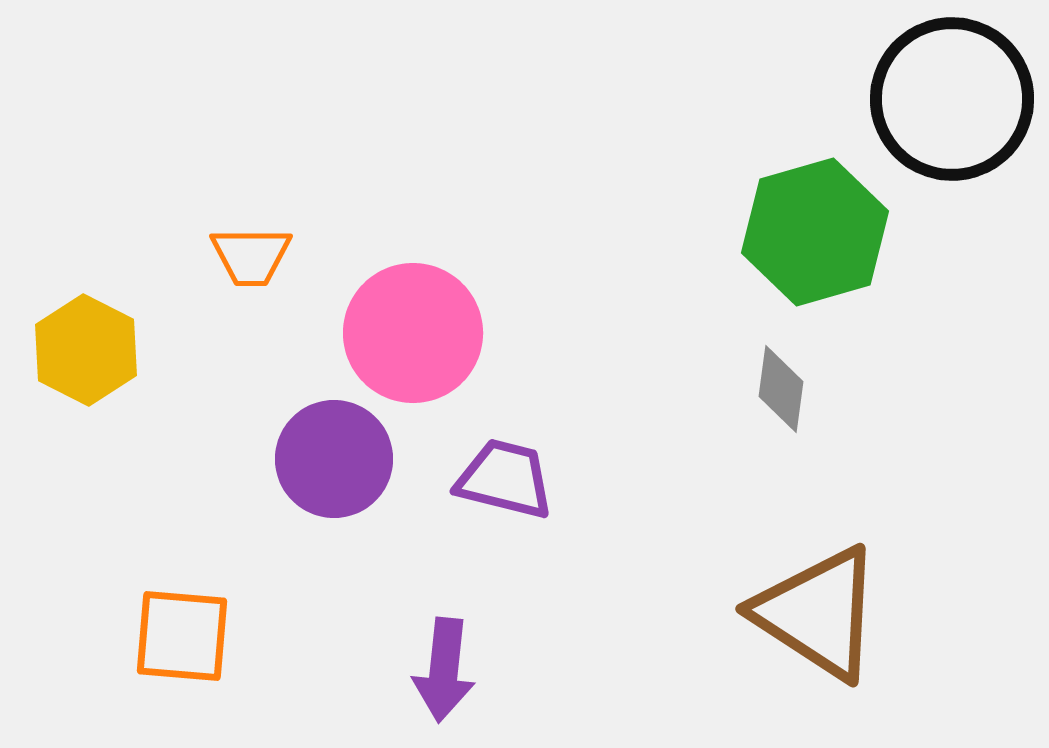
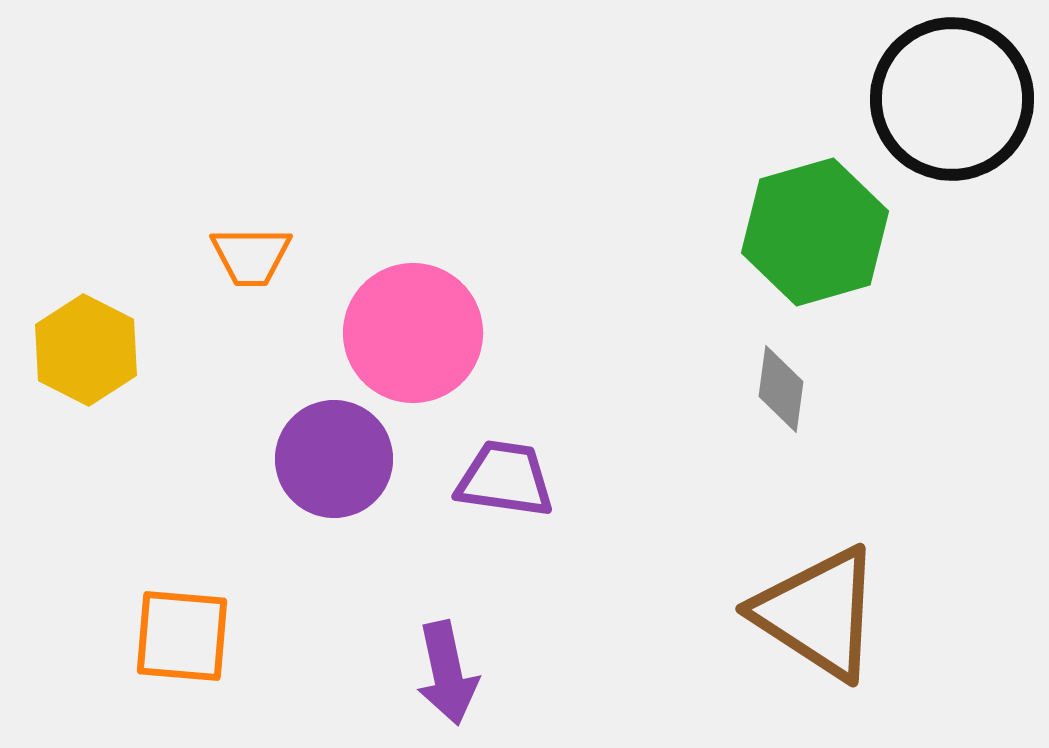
purple trapezoid: rotated 6 degrees counterclockwise
purple arrow: moved 3 px right, 3 px down; rotated 18 degrees counterclockwise
